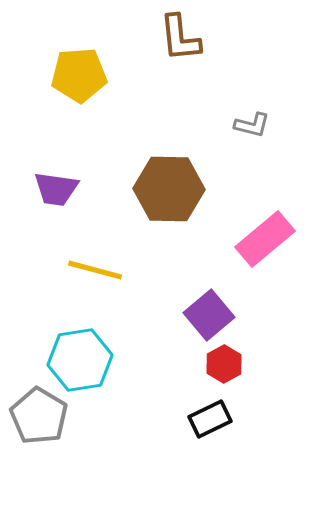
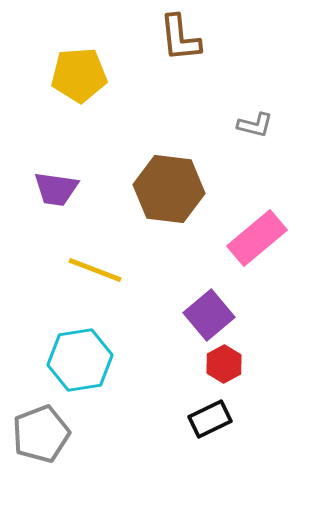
gray L-shape: moved 3 px right
brown hexagon: rotated 6 degrees clockwise
pink rectangle: moved 8 px left, 1 px up
yellow line: rotated 6 degrees clockwise
gray pentagon: moved 2 px right, 18 px down; rotated 20 degrees clockwise
